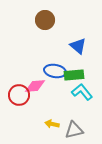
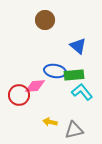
yellow arrow: moved 2 px left, 2 px up
